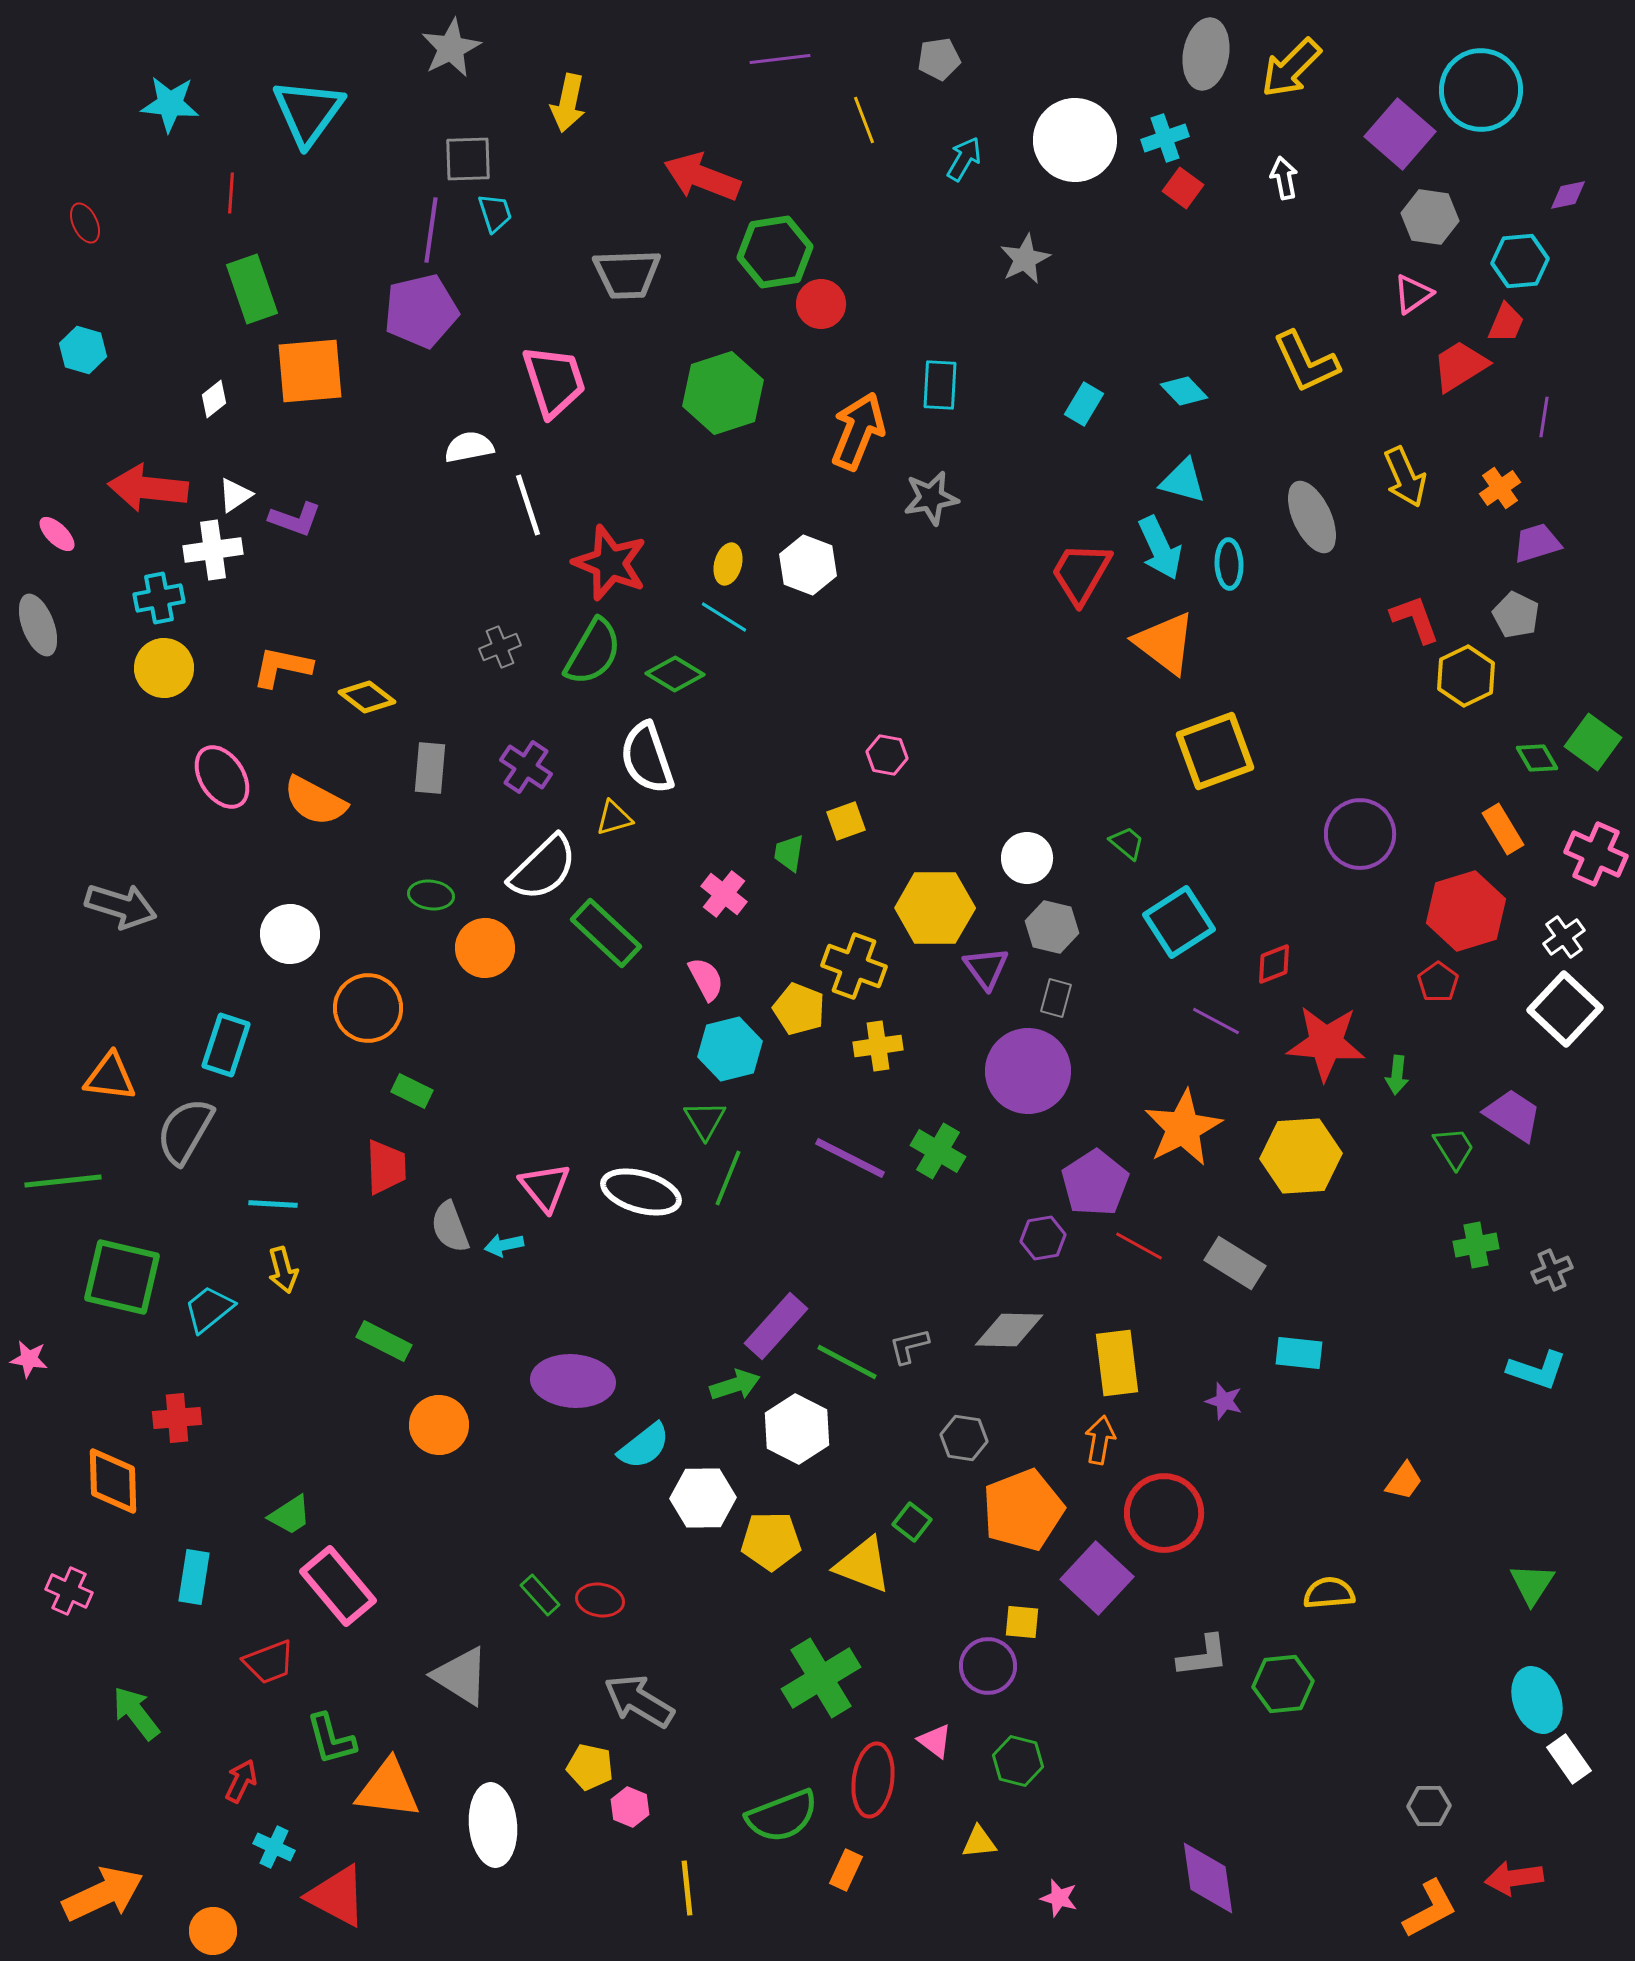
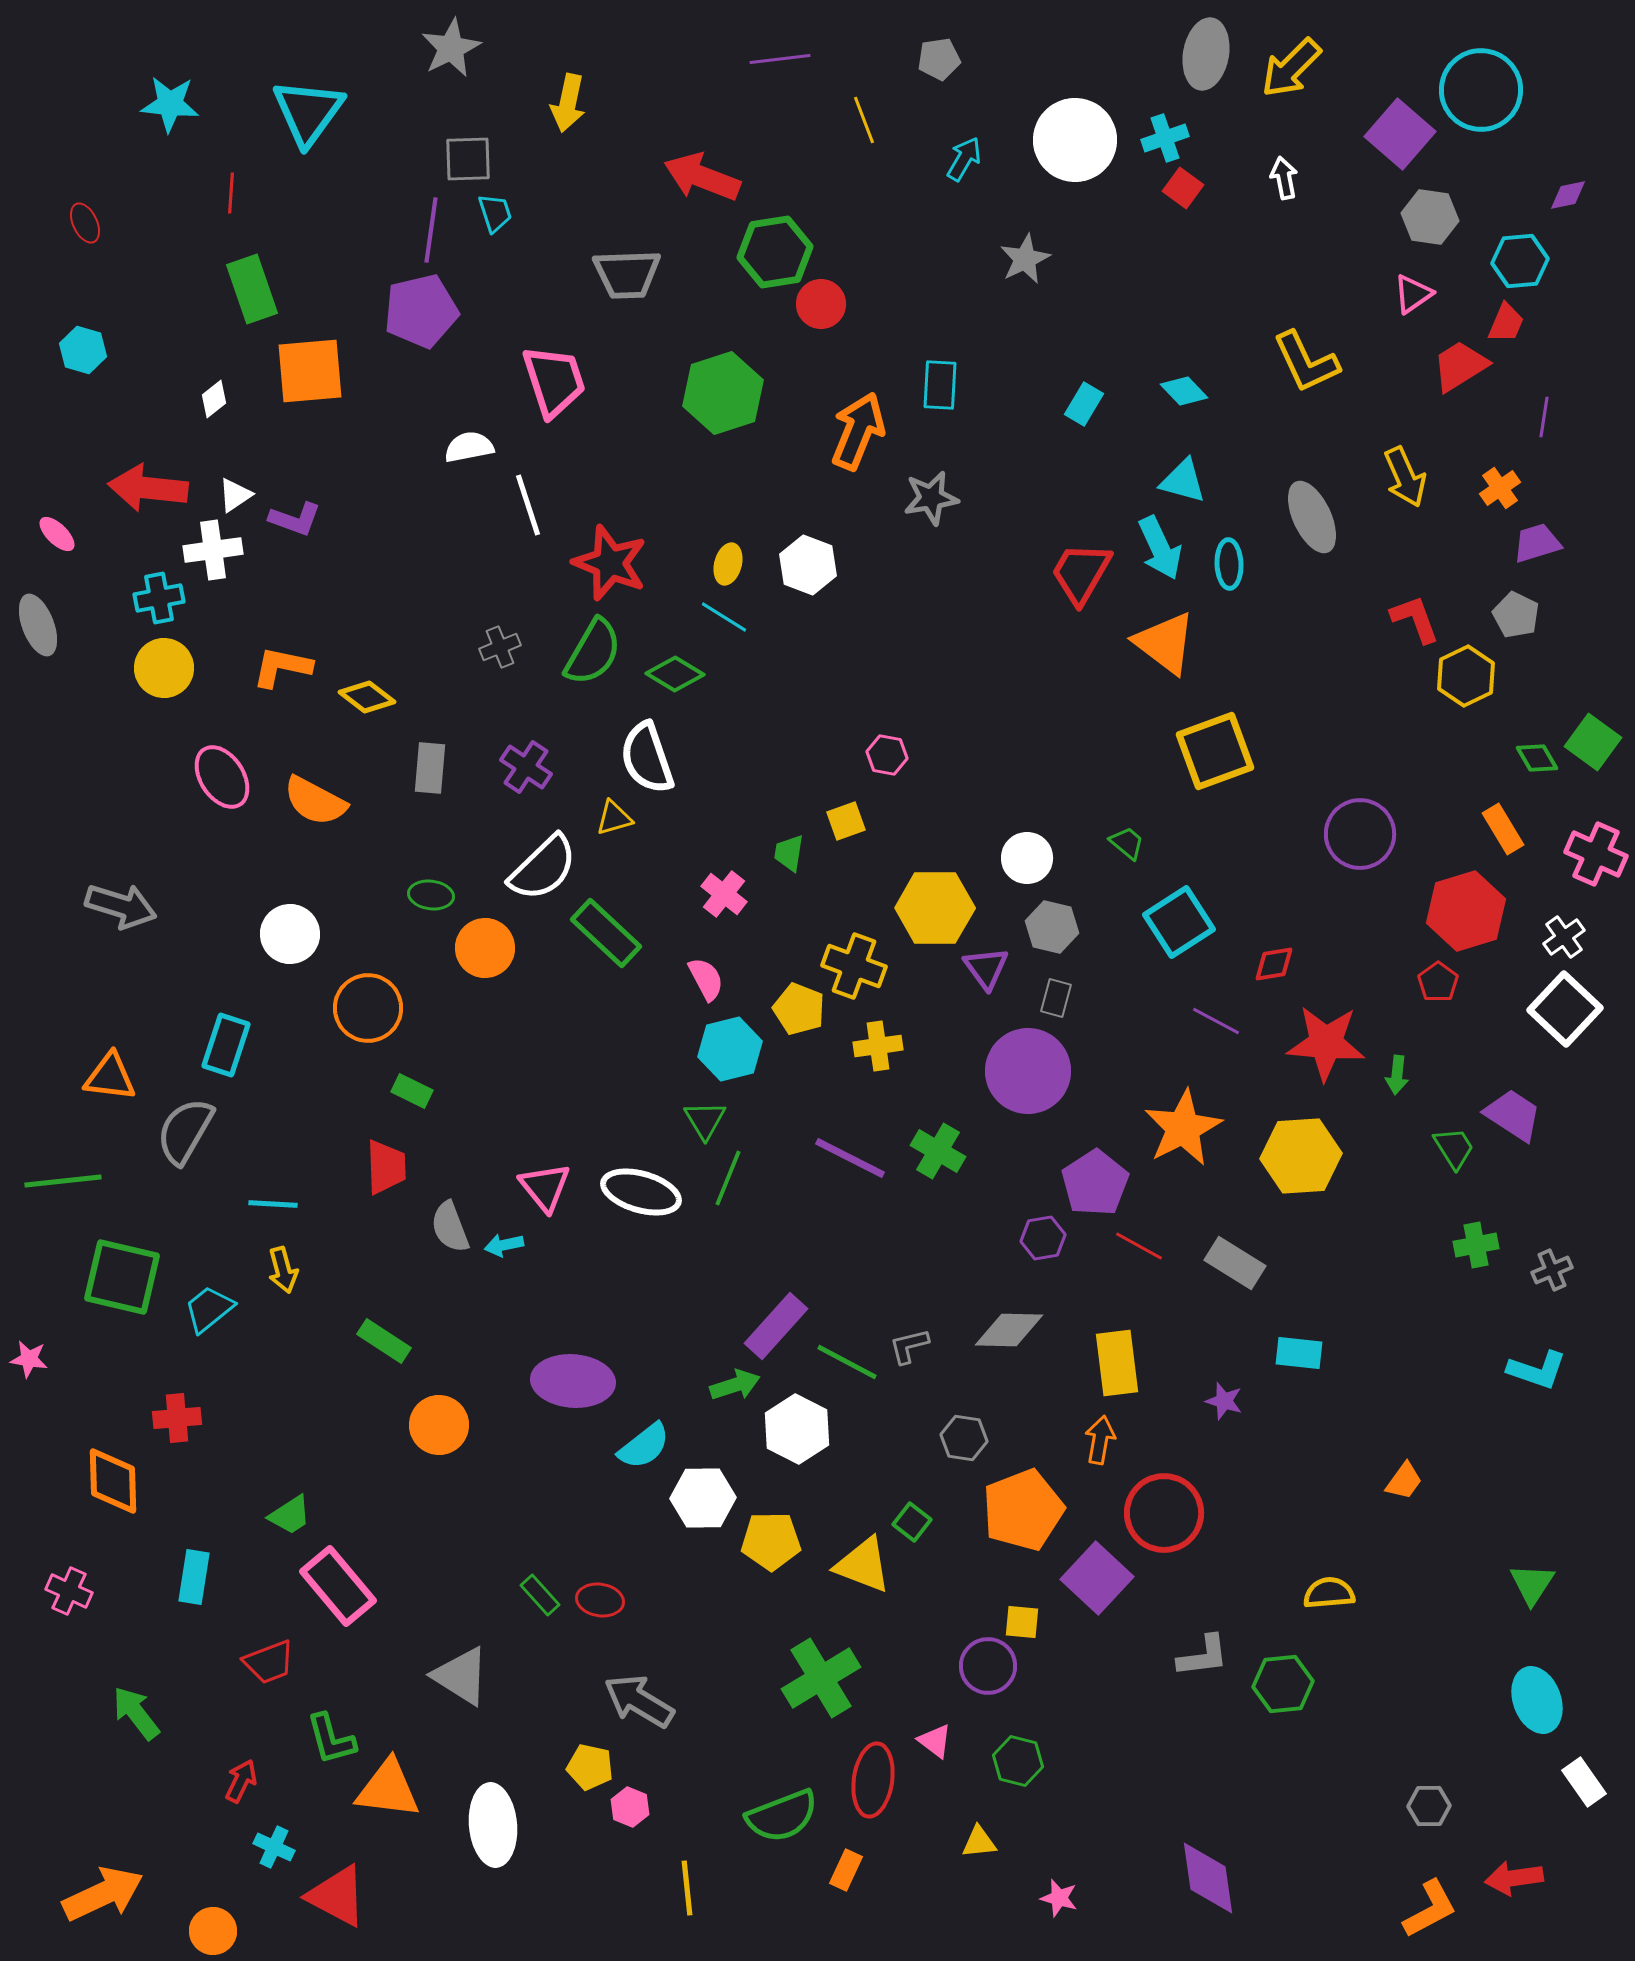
red diamond at (1274, 964): rotated 12 degrees clockwise
green rectangle at (384, 1341): rotated 6 degrees clockwise
white rectangle at (1569, 1759): moved 15 px right, 23 px down
